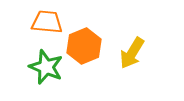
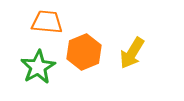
orange hexagon: moved 6 px down
green star: moved 8 px left; rotated 20 degrees clockwise
